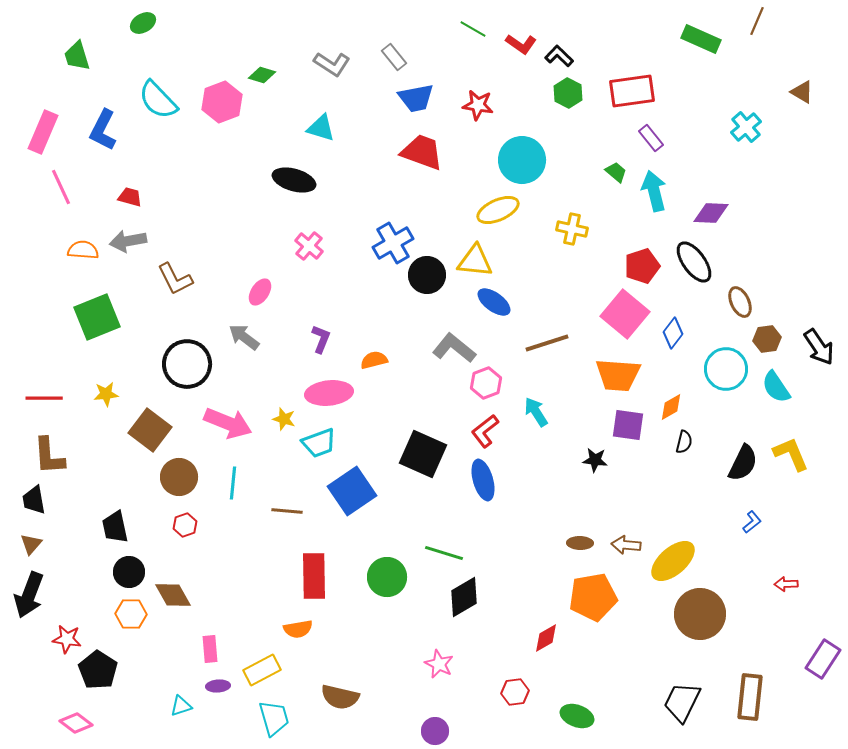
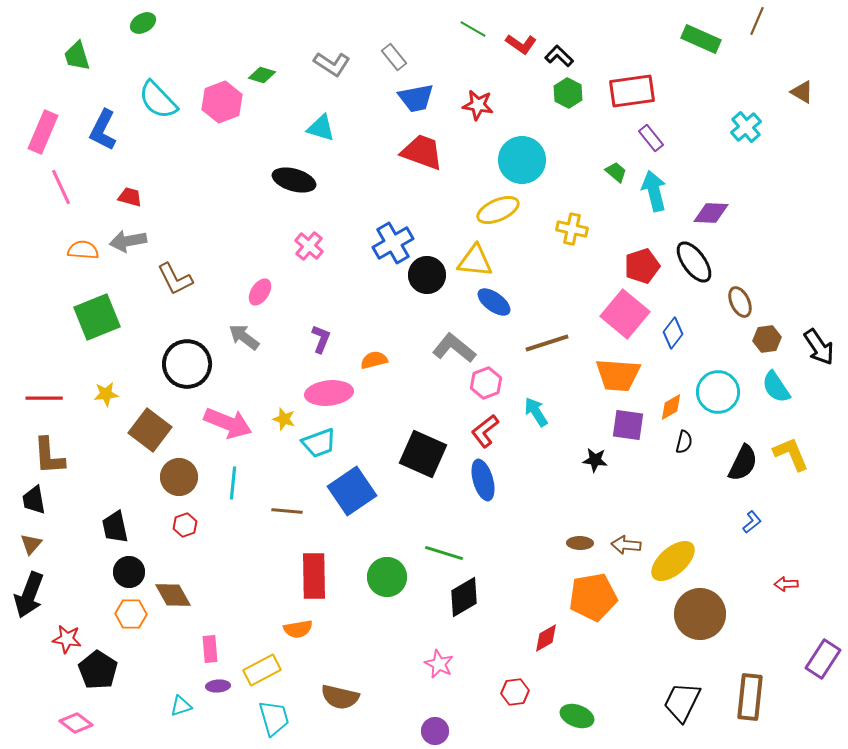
cyan circle at (726, 369): moved 8 px left, 23 px down
